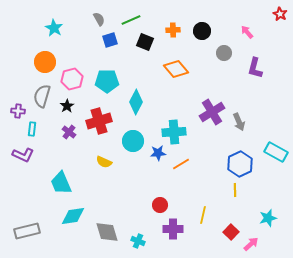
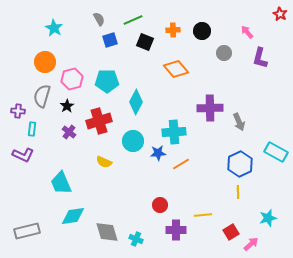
green line at (131, 20): moved 2 px right
purple L-shape at (255, 68): moved 5 px right, 10 px up
purple cross at (212, 112): moved 2 px left, 4 px up; rotated 30 degrees clockwise
yellow line at (235, 190): moved 3 px right, 2 px down
yellow line at (203, 215): rotated 72 degrees clockwise
purple cross at (173, 229): moved 3 px right, 1 px down
red square at (231, 232): rotated 14 degrees clockwise
cyan cross at (138, 241): moved 2 px left, 2 px up
